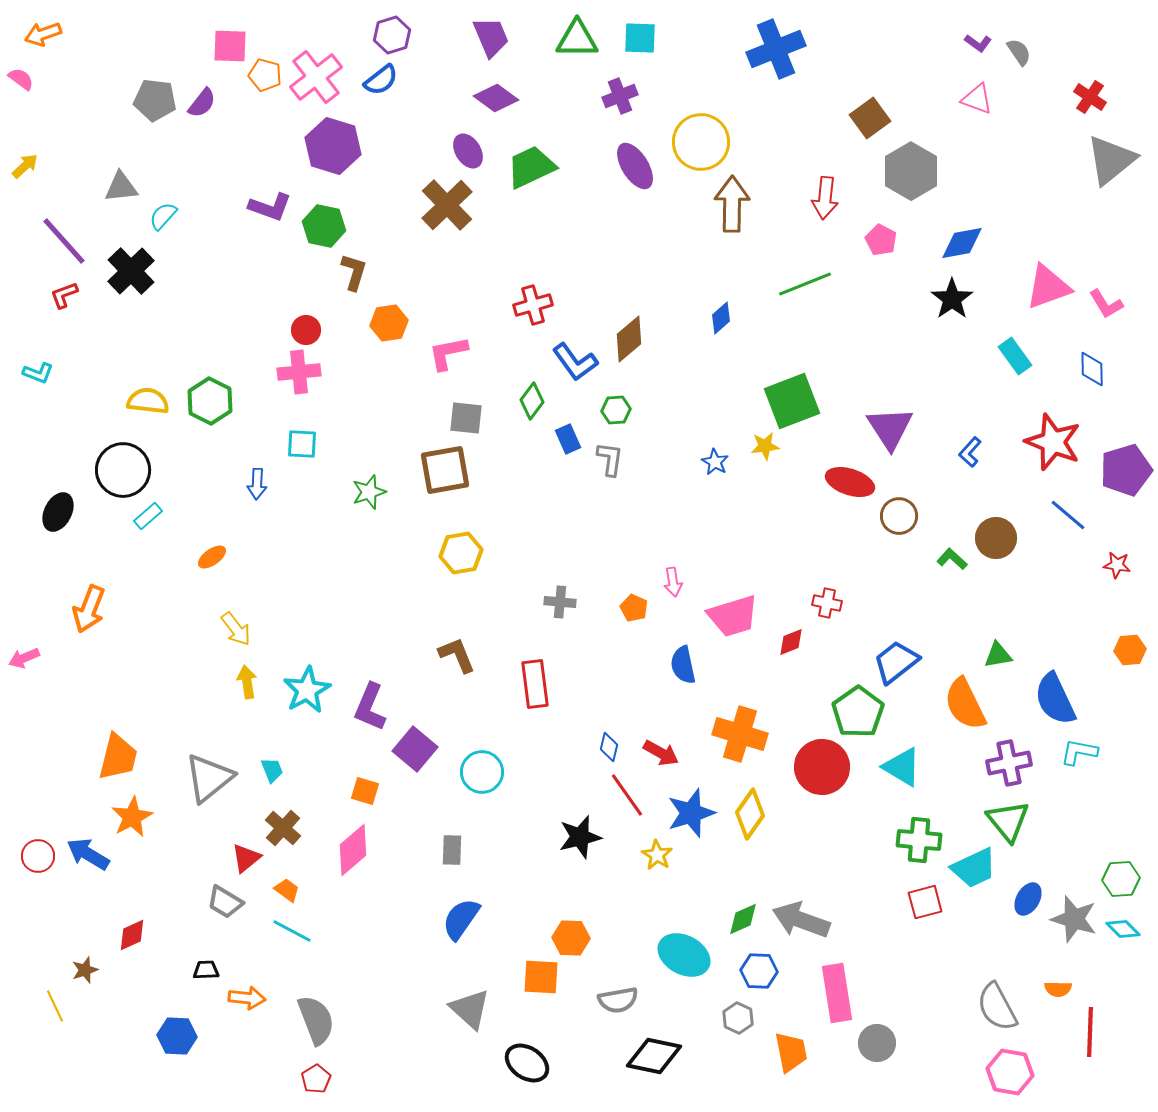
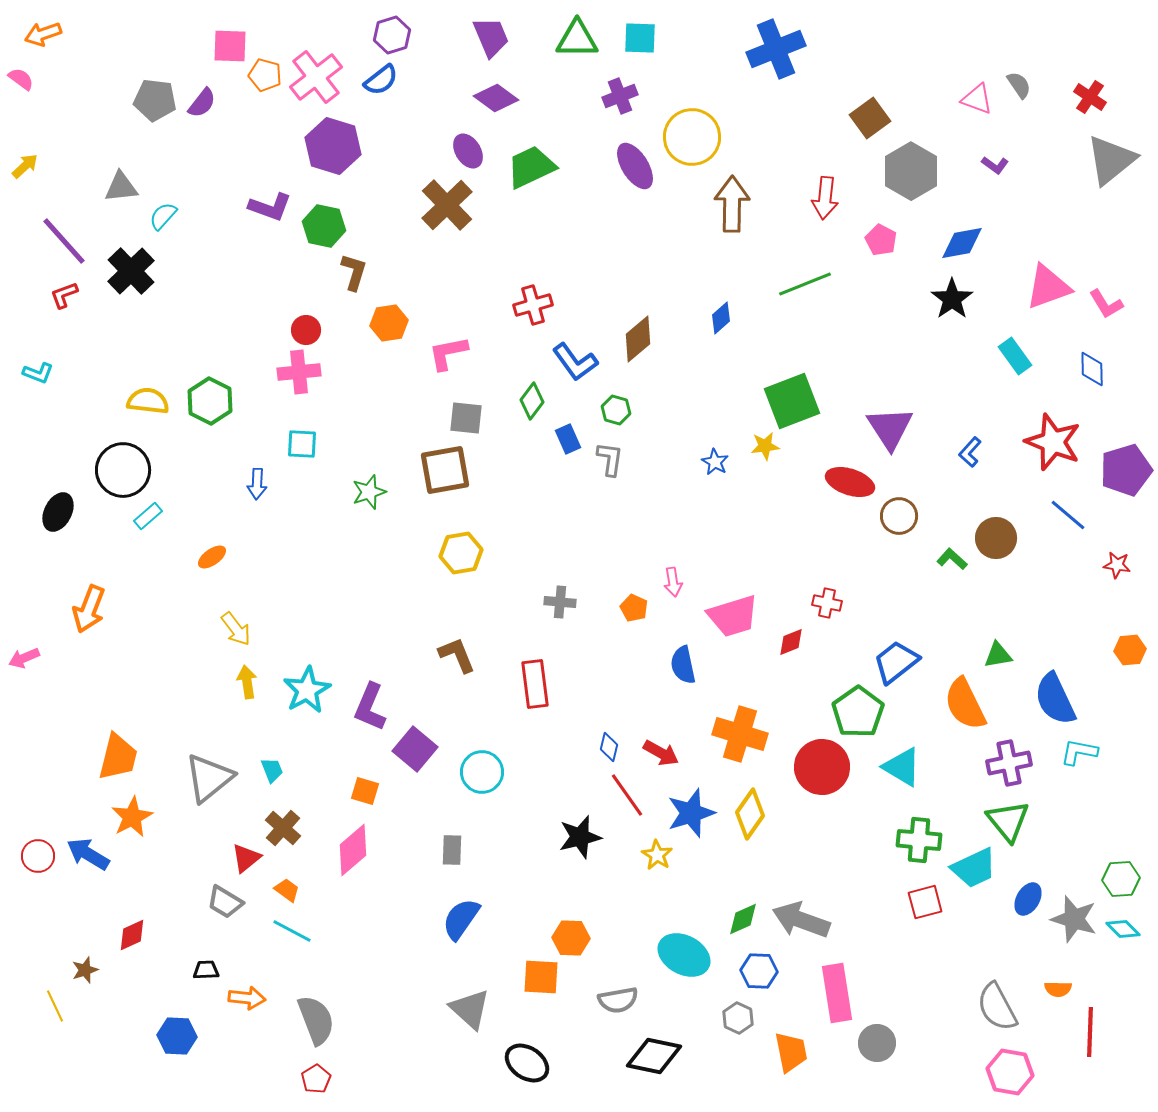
purple L-shape at (978, 43): moved 17 px right, 122 px down
gray semicircle at (1019, 52): moved 33 px down
yellow circle at (701, 142): moved 9 px left, 5 px up
brown diamond at (629, 339): moved 9 px right
green hexagon at (616, 410): rotated 20 degrees clockwise
